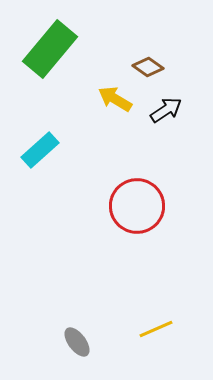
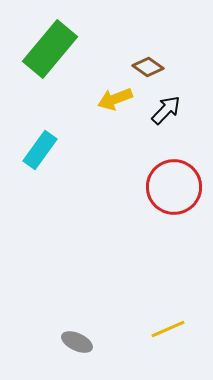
yellow arrow: rotated 52 degrees counterclockwise
black arrow: rotated 12 degrees counterclockwise
cyan rectangle: rotated 12 degrees counterclockwise
red circle: moved 37 px right, 19 px up
yellow line: moved 12 px right
gray ellipse: rotated 28 degrees counterclockwise
